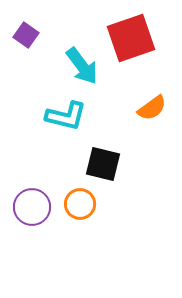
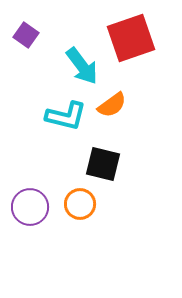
orange semicircle: moved 40 px left, 3 px up
purple circle: moved 2 px left
